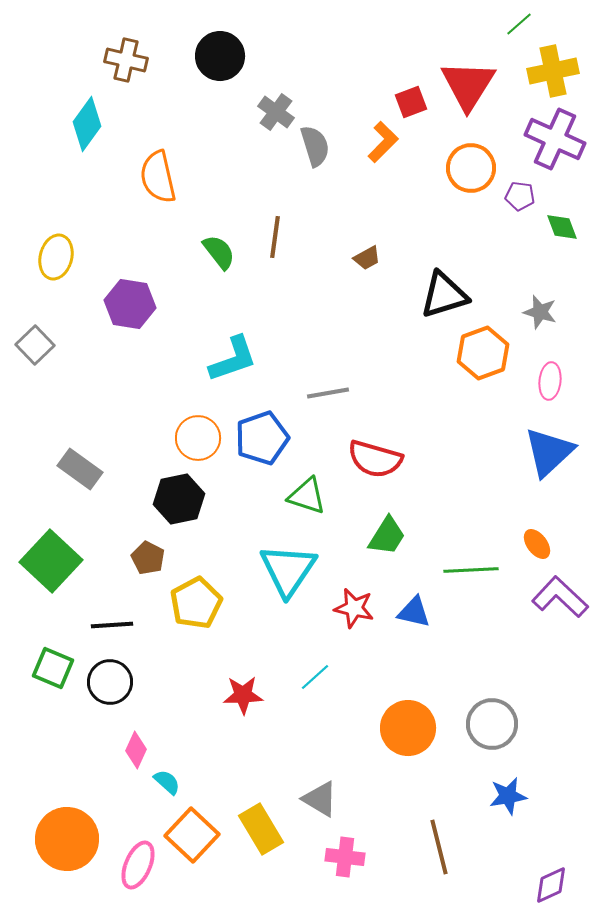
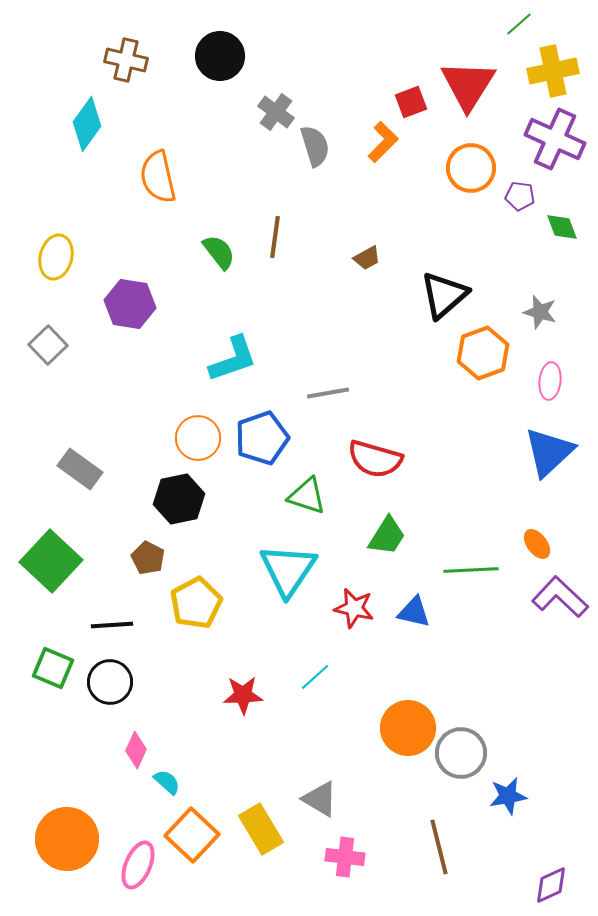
black triangle at (444, 295): rotated 24 degrees counterclockwise
gray square at (35, 345): moved 13 px right
gray circle at (492, 724): moved 31 px left, 29 px down
